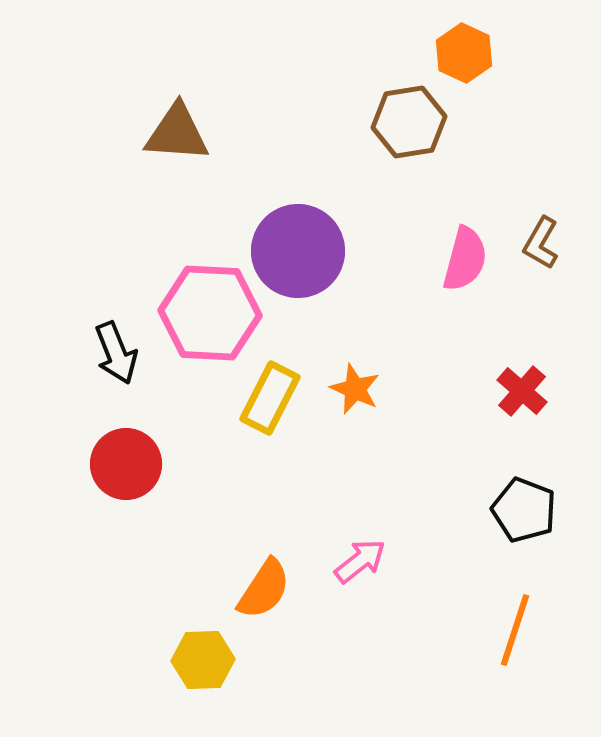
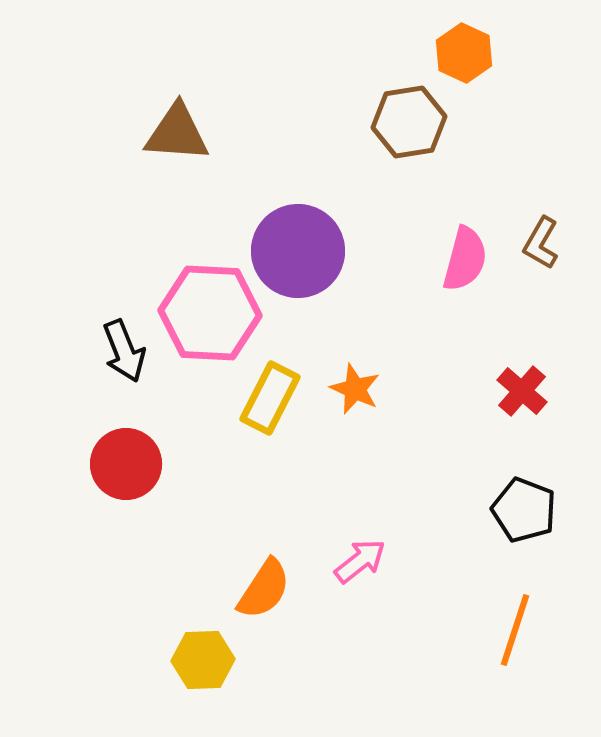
black arrow: moved 8 px right, 2 px up
